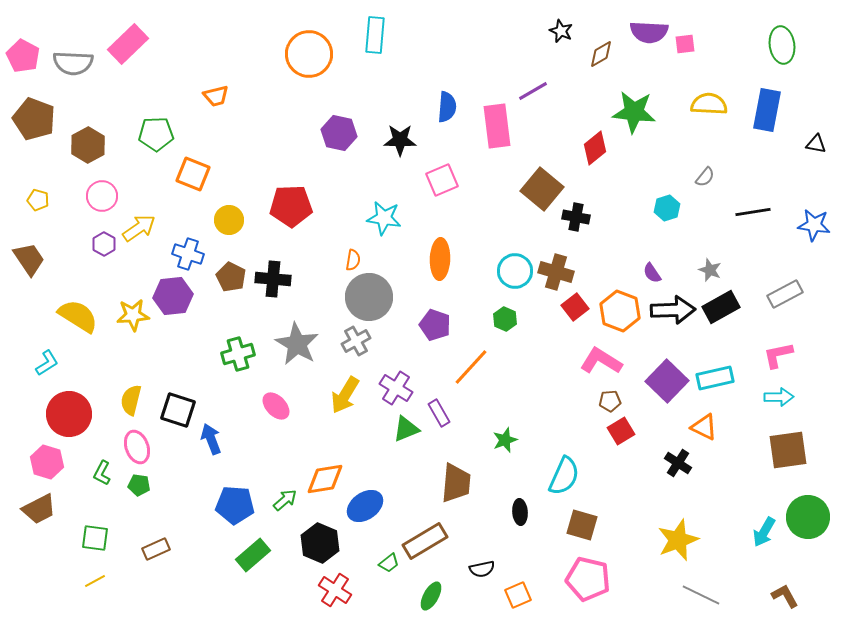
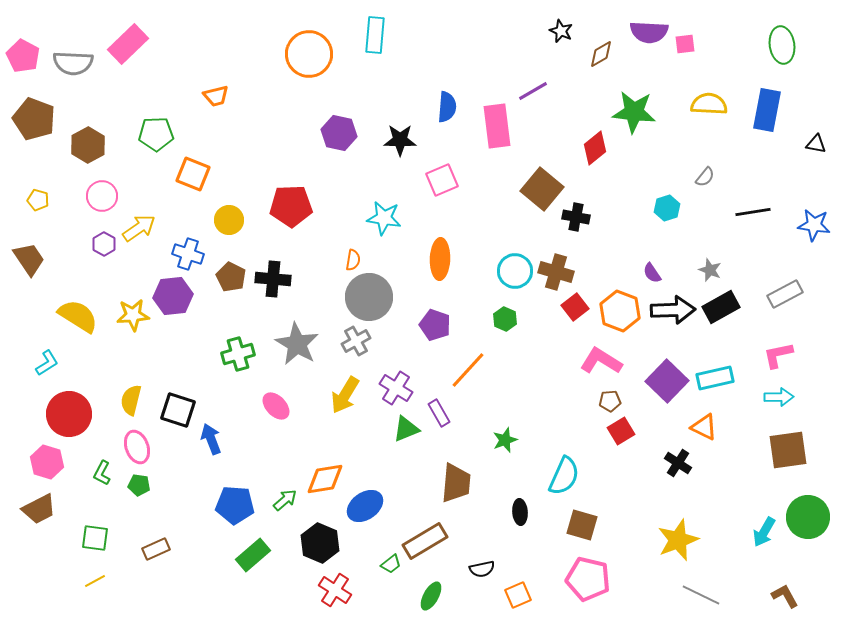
orange line at (471, 367): moved 3 px left, 3 px down
green trapezoid at (389, 563): moved 2 px right, 1 px down
